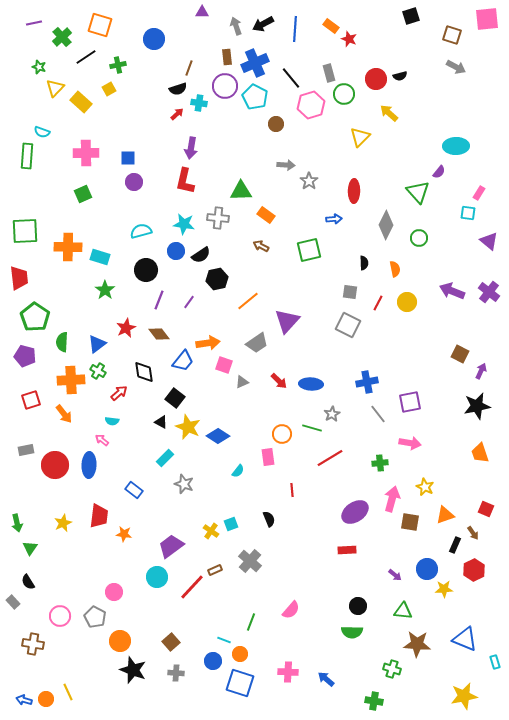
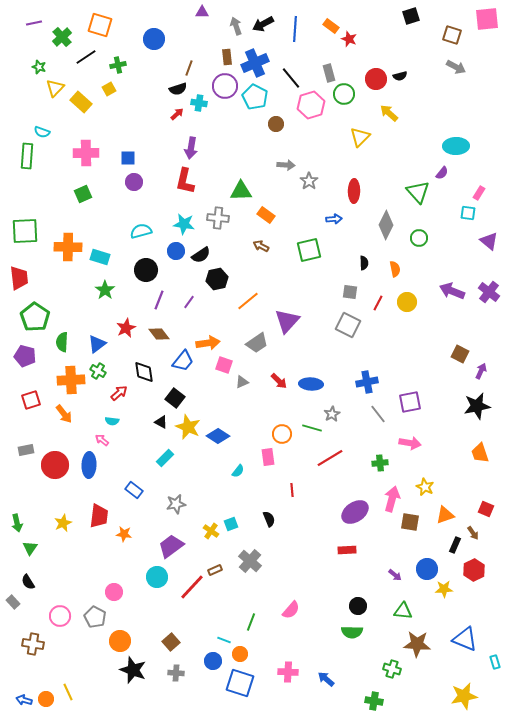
purple semicircle at (439, 172): moved 3 px right, 1 px down
gray star at (184, 484): moved 8 px left, 20 px down; rotated 30 degrees counterclockwise
